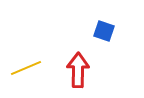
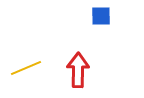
blue square: moved 3 px left, 15 px up; rotated 20 degrees counterclockwise
